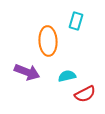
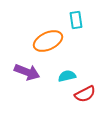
cyan rectangle: moved 1 px up; rotated 24 degrees counterclockwise
orange ellipse: rotated 68 degrees clockwise
